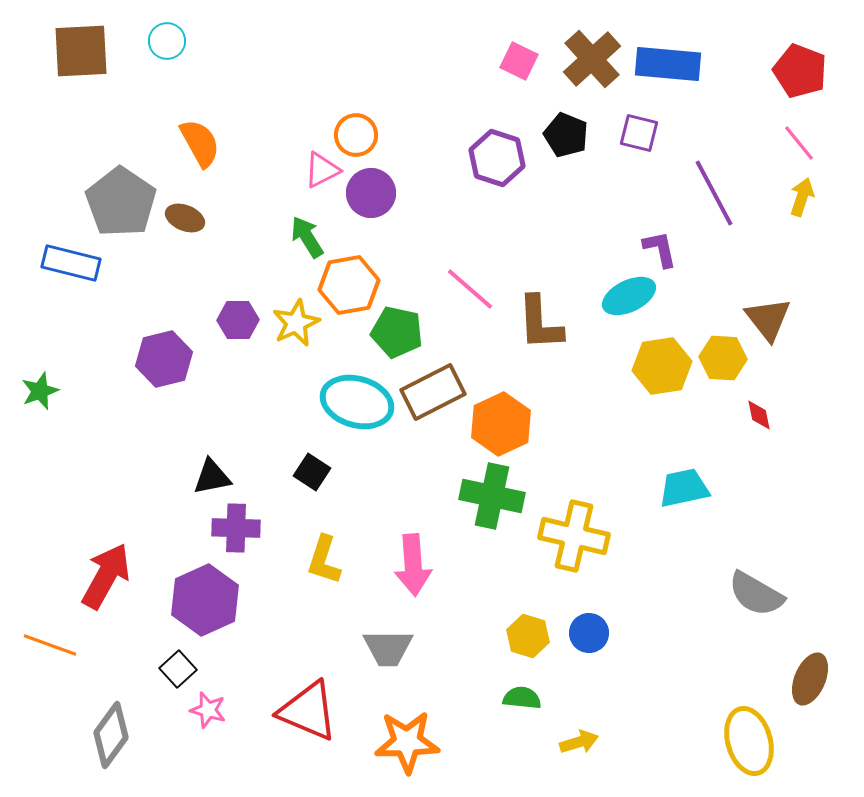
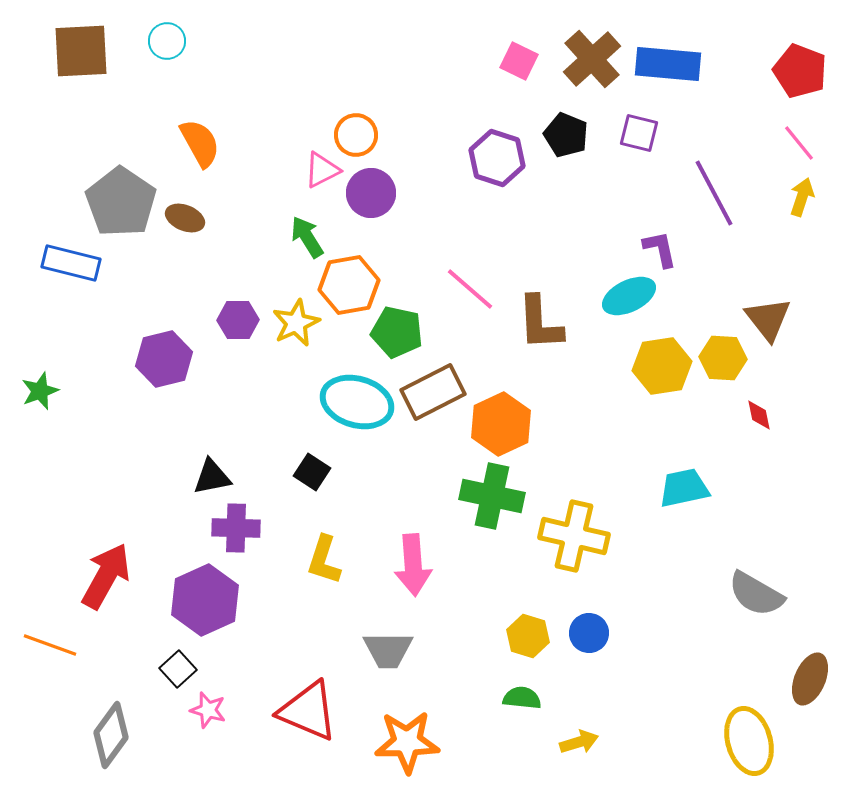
gray trapezoid at (388, 648): moved 2 px down
